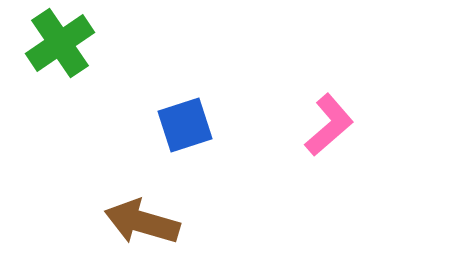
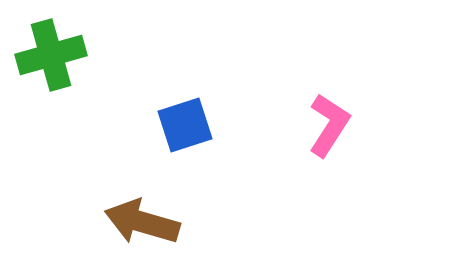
green cross: moved 9 px left, 12 px down; rotated 18 degrees clockwise
pink L-shape: rotated 16 degrees counterclockwise
